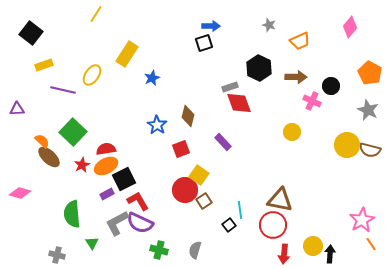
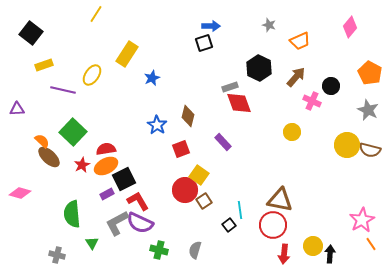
brown arrow at (296, 77): rotated 50 degrees counterclockwise
